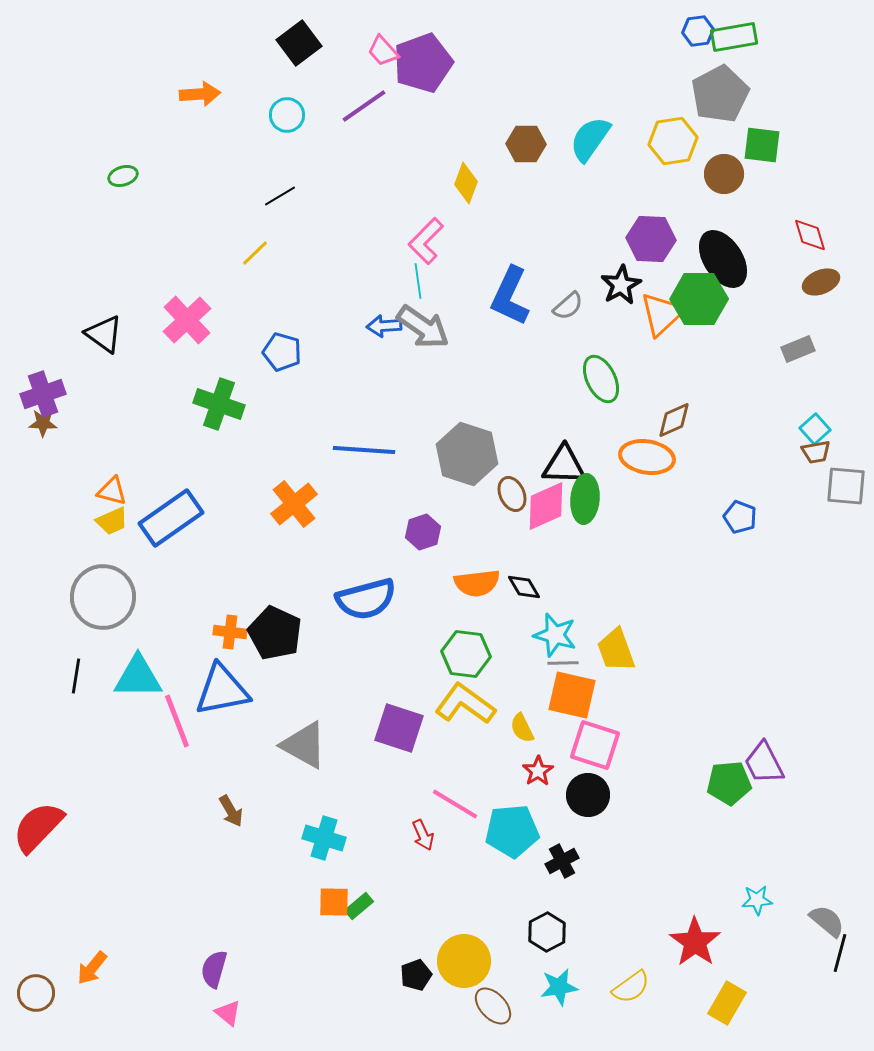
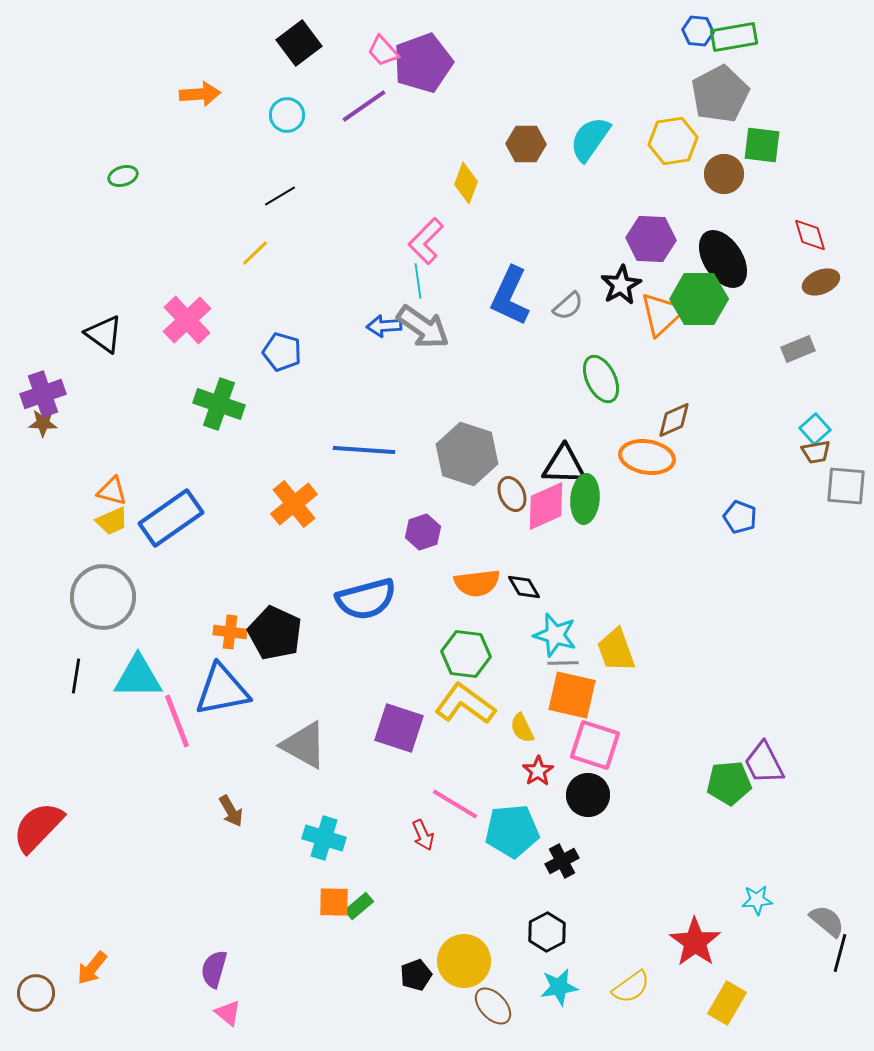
blue hexagon at (698, 31): rotated 12 degrees clockwise
